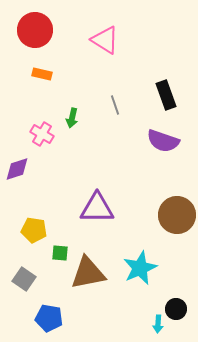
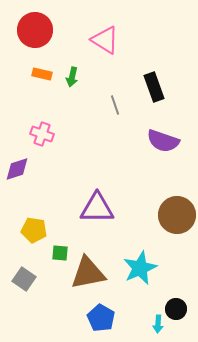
black rectangle: moved 12 px left, 8 px up
green arrow: moved 41 px up
pink cross: rotated 10 degrees counterclockwise
blue pentagon: moved 52 px right; rotated 20 degrees clockwise
